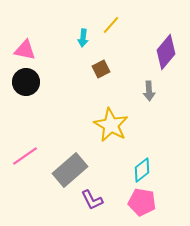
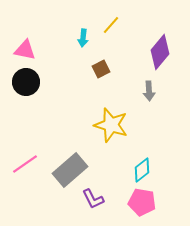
purple diamond: moved 6 px left
yellow star: rotated 12 degrees counterclockwise
pink line: moved 8 px down
purple L-shape: moved 1 px right, 1 px up
